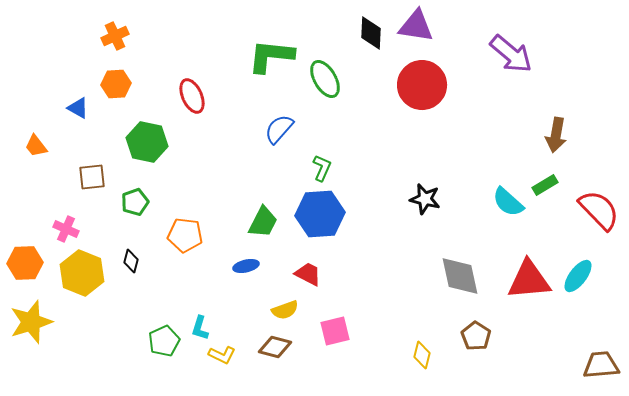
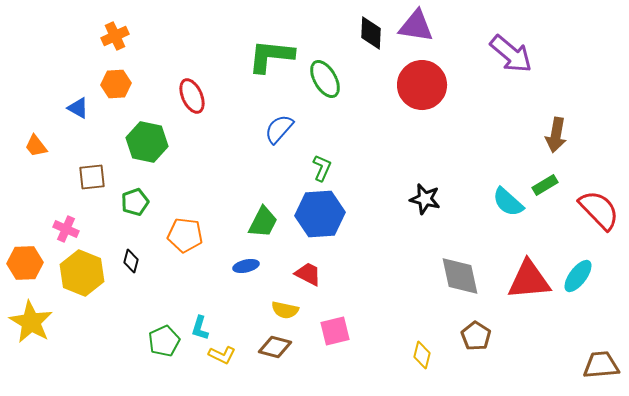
yellow semicircle at (285, 310): rotated 32 degrees clockwise
yellow star at (31, 322): rotated 24 degrees counterclockwise
